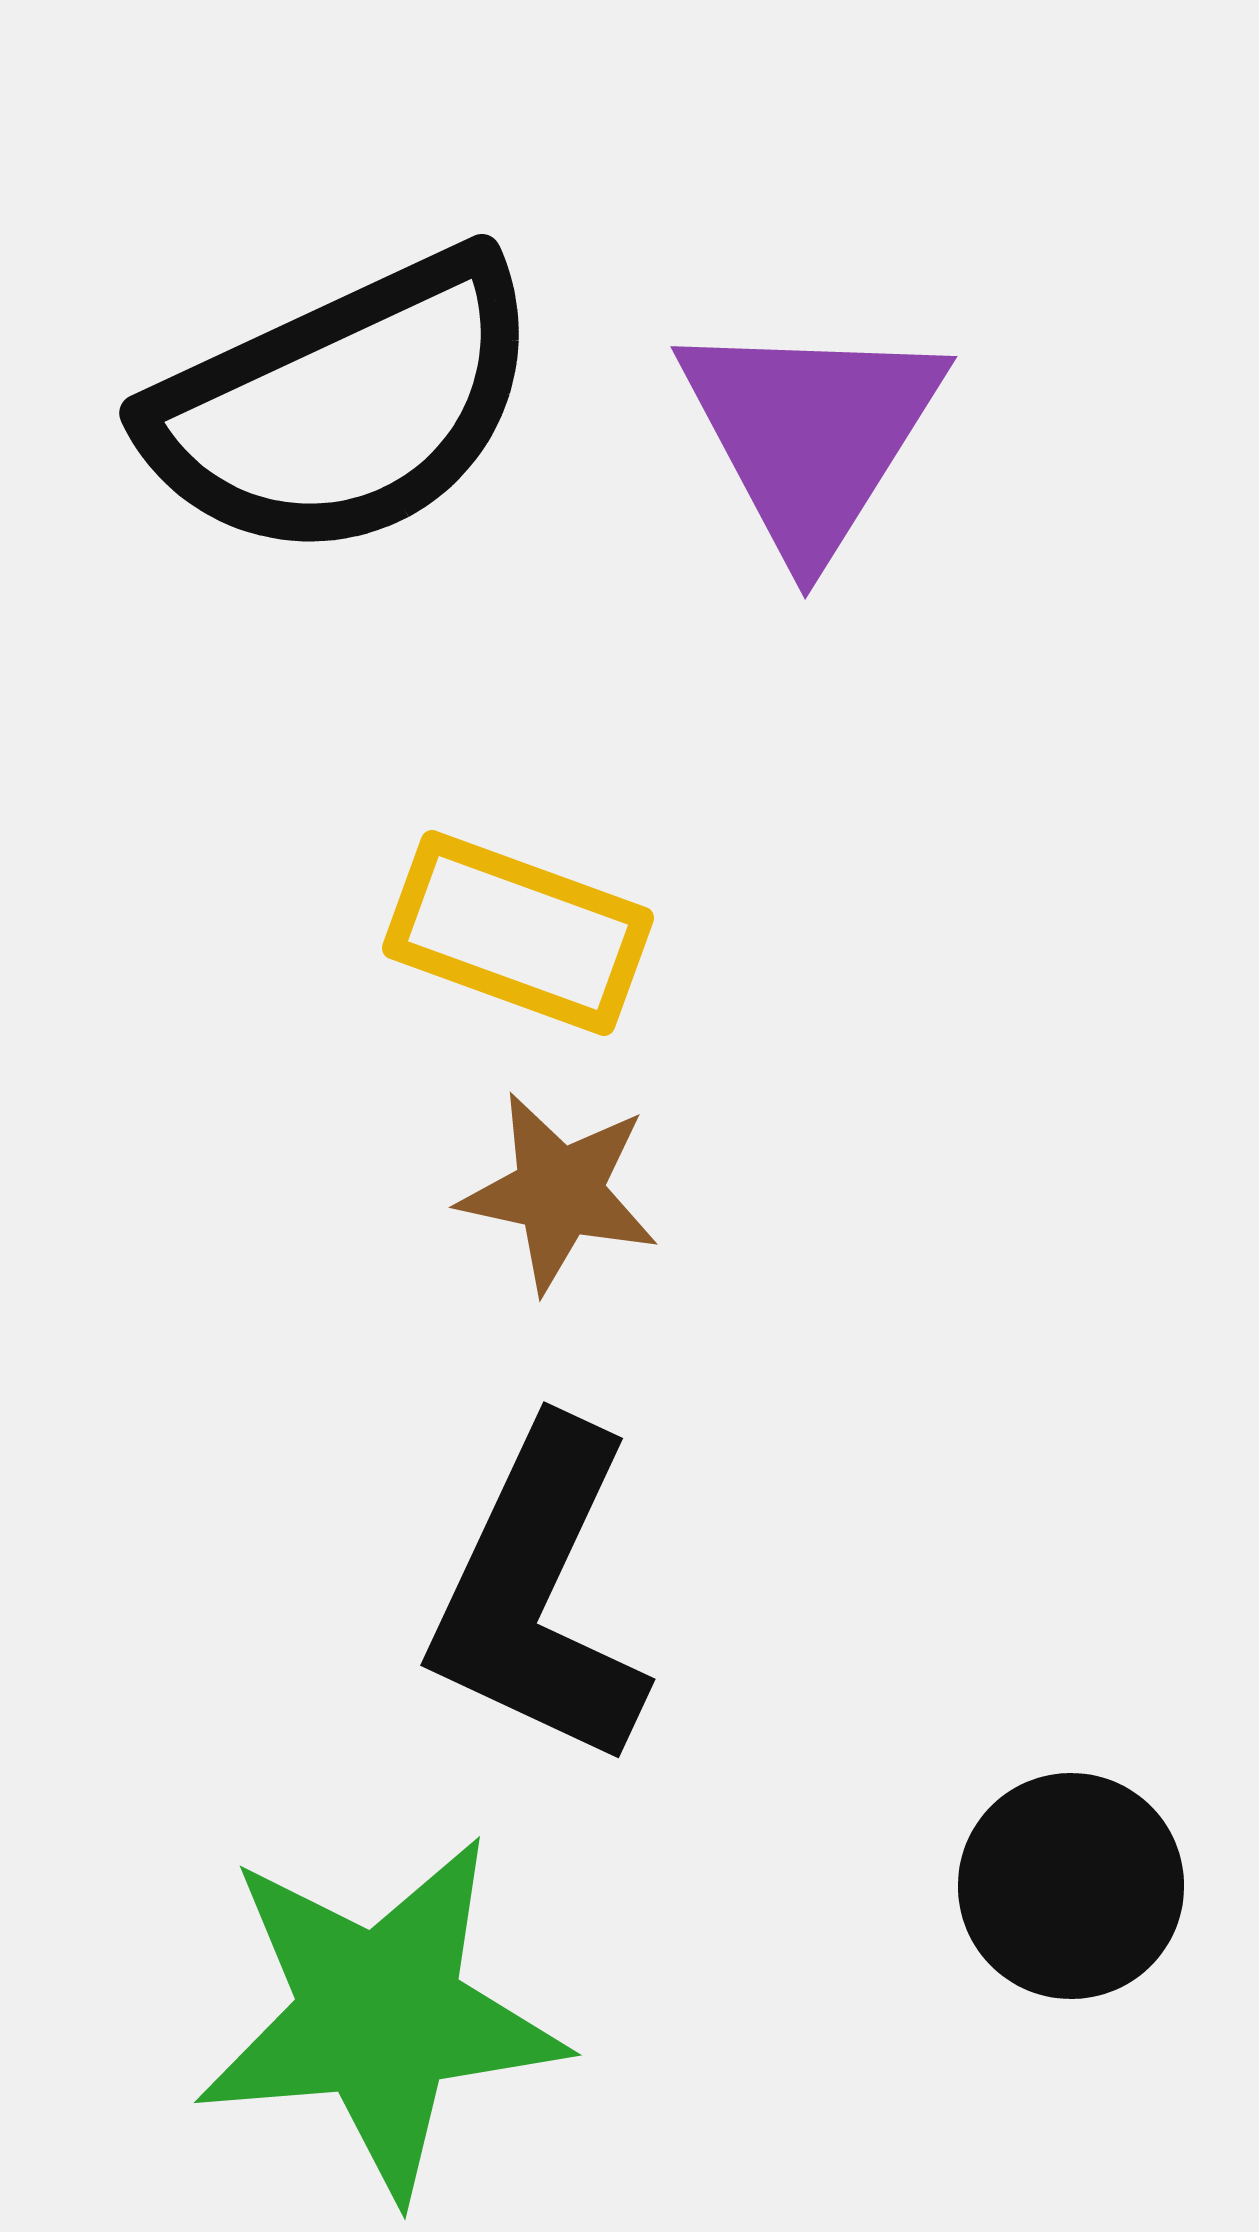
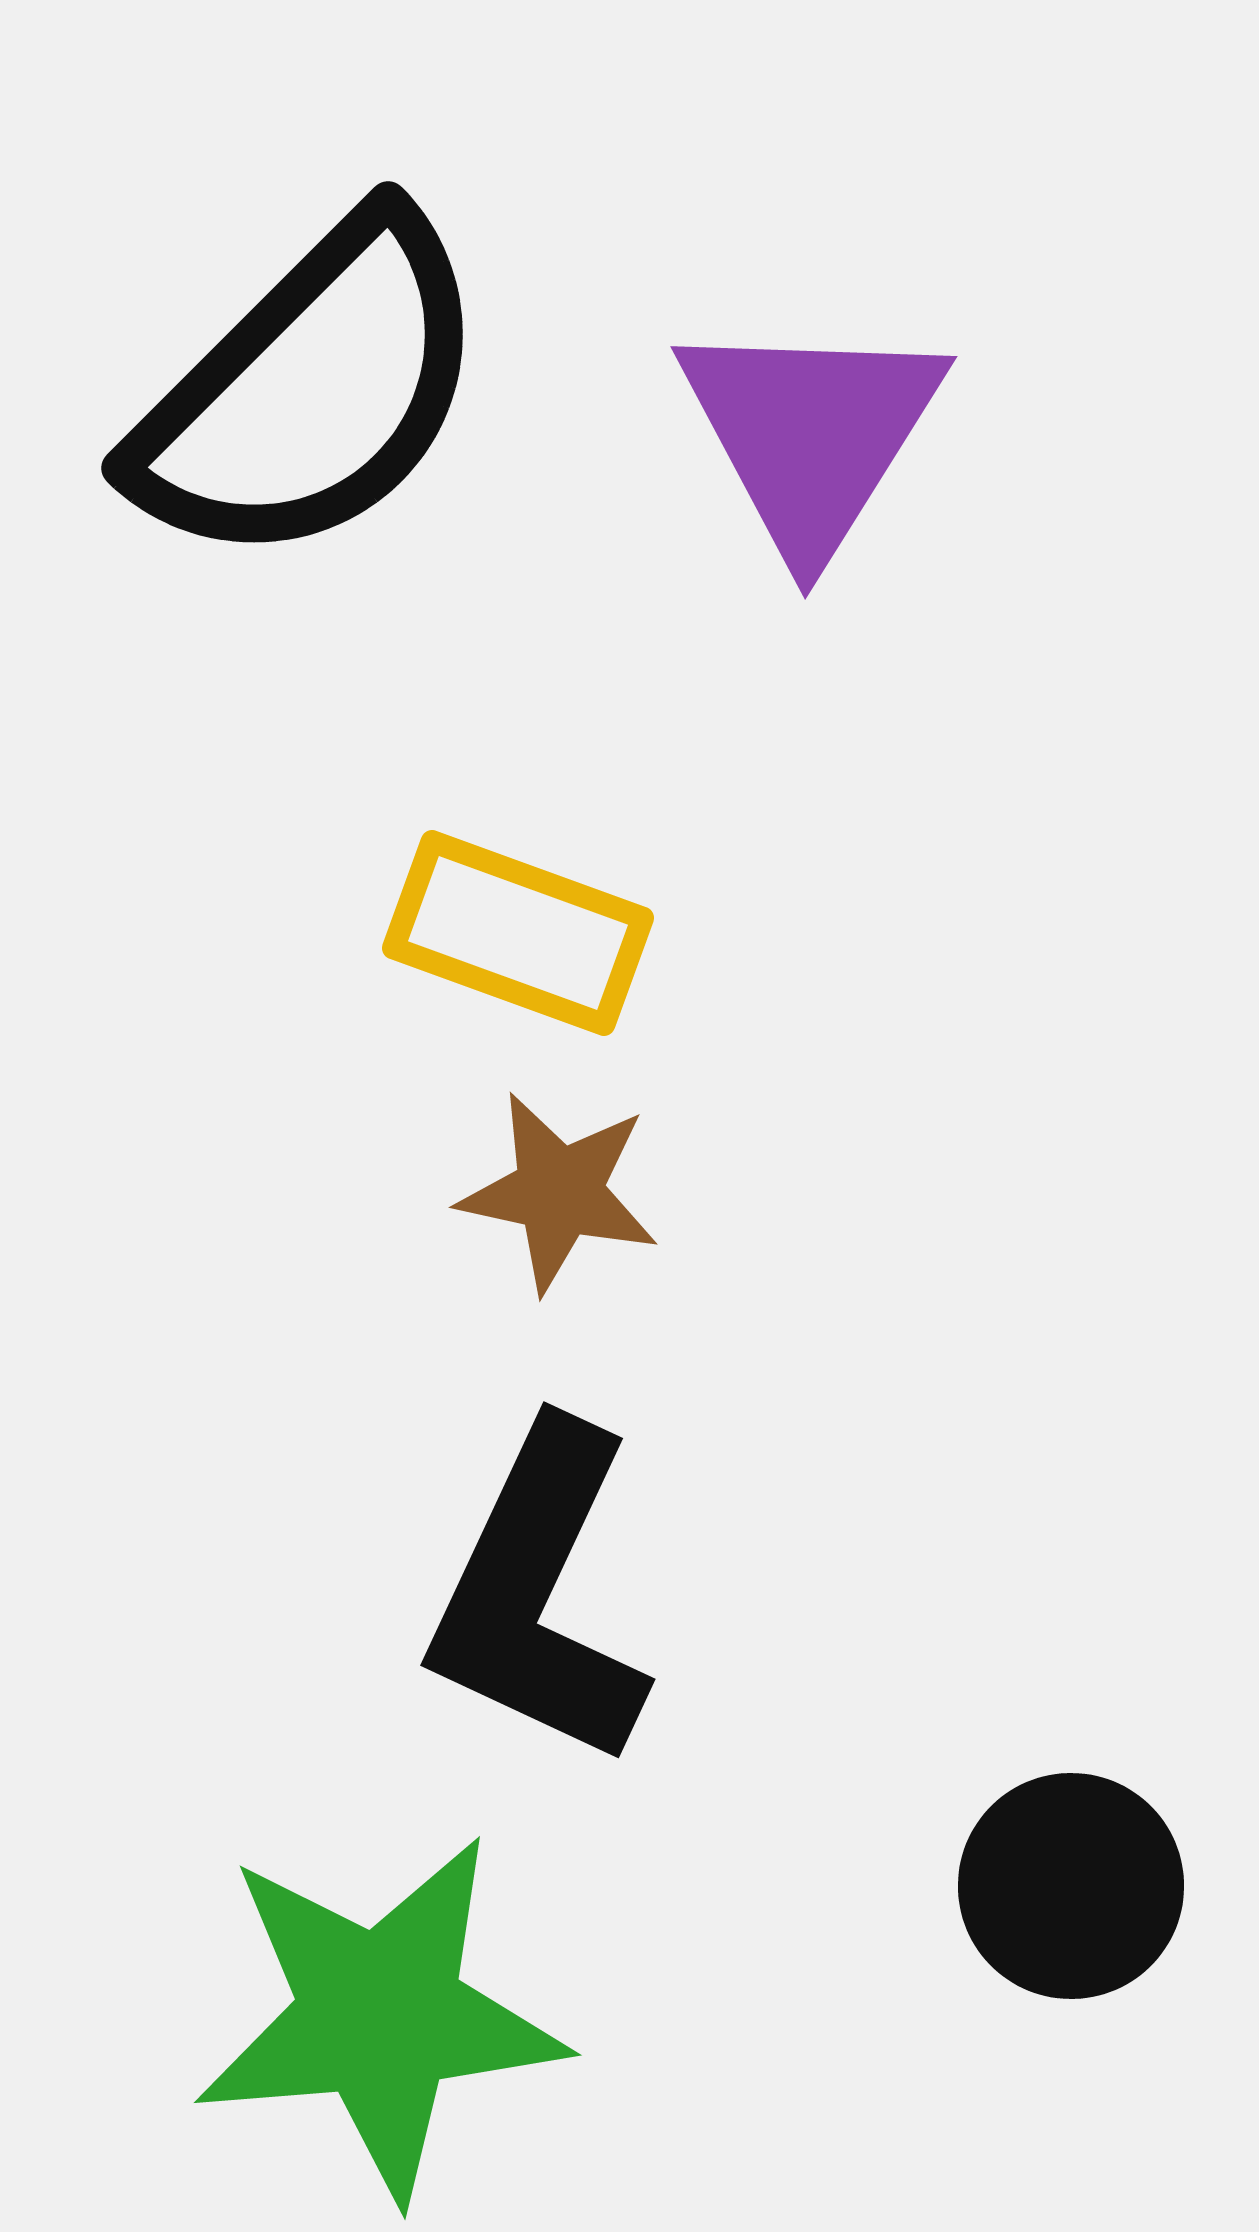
black semicircle: moved 33 px left, 15 px up; rotated 20 degrees counterclockwise
